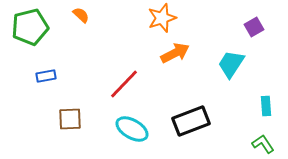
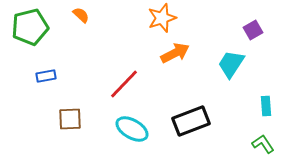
purple square: moved 1 px left, 3 px down
